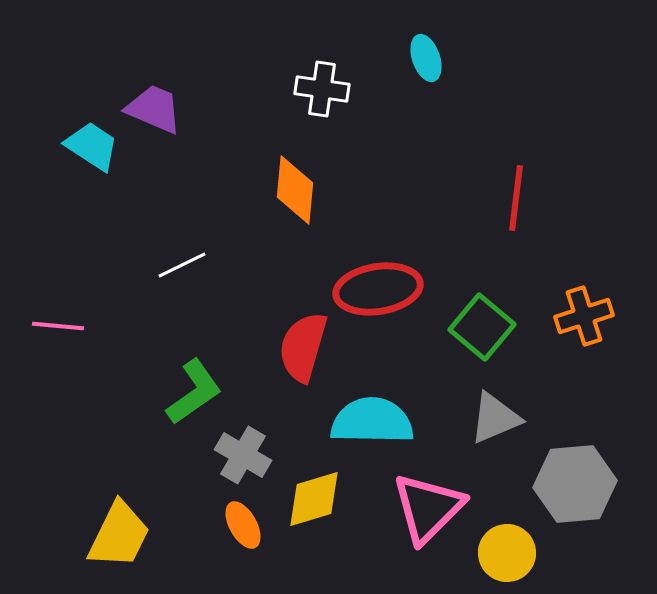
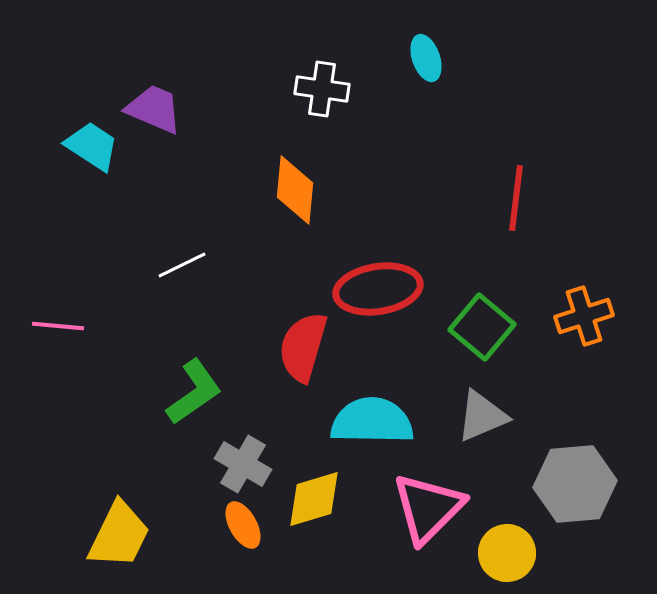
gray triangle: moved 13 px left, 2 px up
gray cross: moved 9 px down
